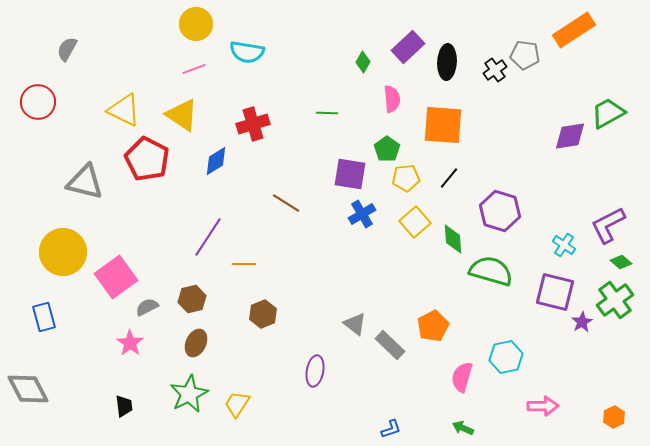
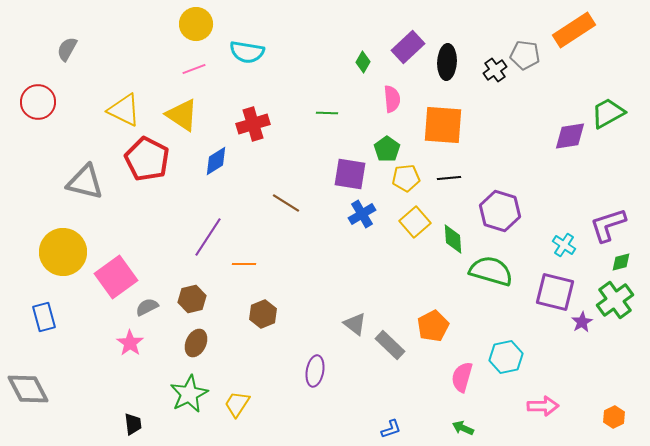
black line at (449, 178): rotated 45 degrees clockwise
purple L-shape at (608, 225): rotated 9 degrees clockwise
green diamond at (621, 262): rotated 55 degrees counterclockwise
black trapezoid at (124, 406): moved 9 px right, 18 px down
